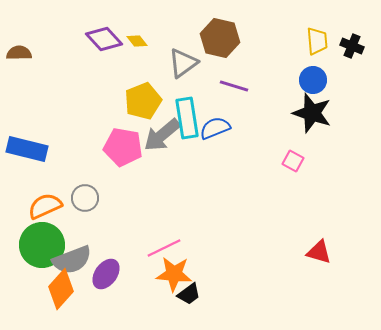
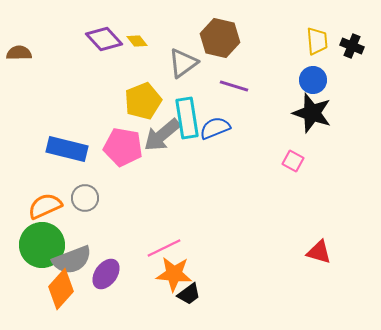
blue rectangle: moved 40 px right
